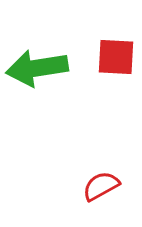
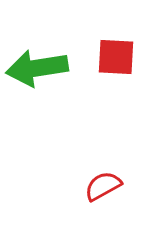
red semicircle: moved 2 px right
